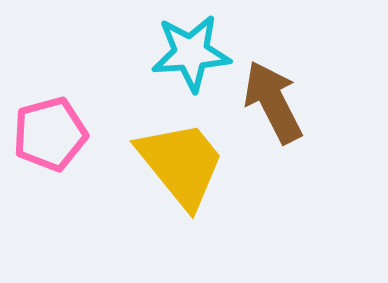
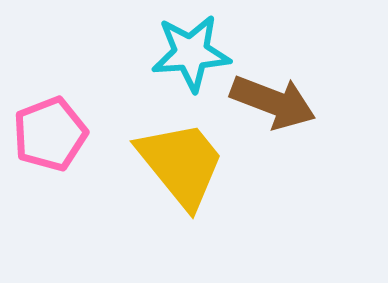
brown arrow: rotated 138 degrees clockwise
pink pentagon: rotated 6 degrees counterclockwise
